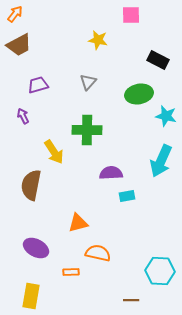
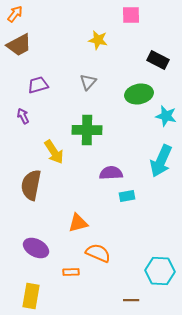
orange semicircle: rotated 10 degrees clockwise
